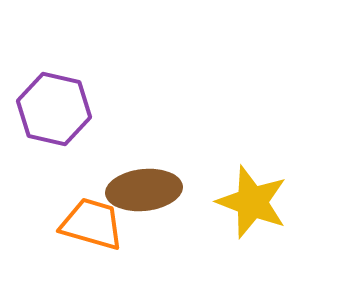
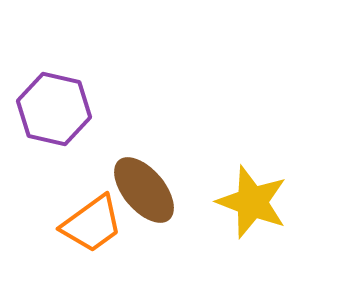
brown ellipse: rotated 56 degrees clockwise
orange trapezoid: rotated 128 degrees clockwise
